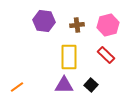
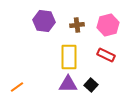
red rectangle: rotated 18 degrees counterclockwise
purple triangle: moved 4 px right, 1 px up
